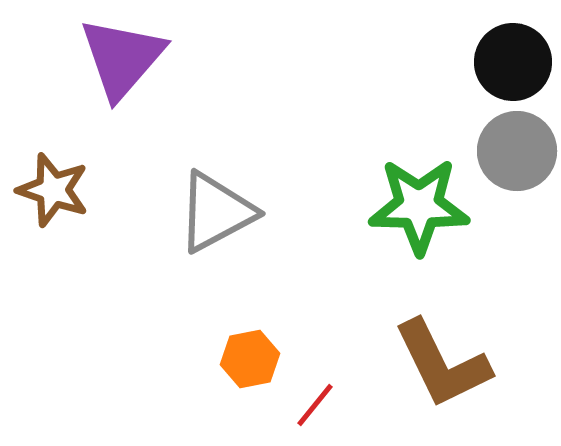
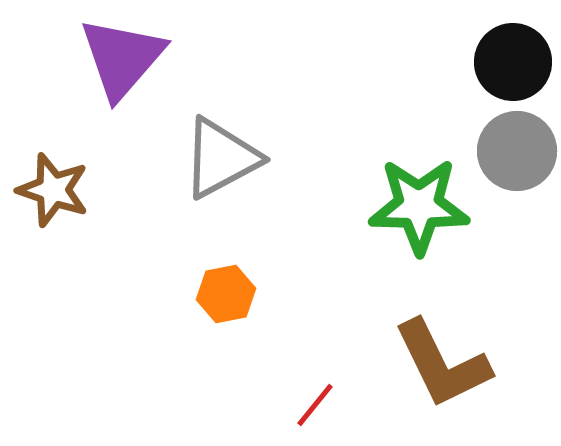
gray triangle: moved 5 px right, 54 px up
orange hexagon: moved 24 px left, 65 px up
